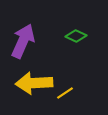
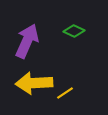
green diamond: moved 2 px left, 5 px up
purple arrow: moved 4 px right
